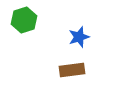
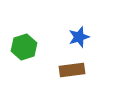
green hexagon: moved 27 px down
